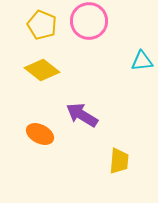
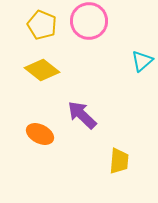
cyan triangle: rotated 35 degrees counterclockwise
purple arrow: rotated 12 degrees clockwise
